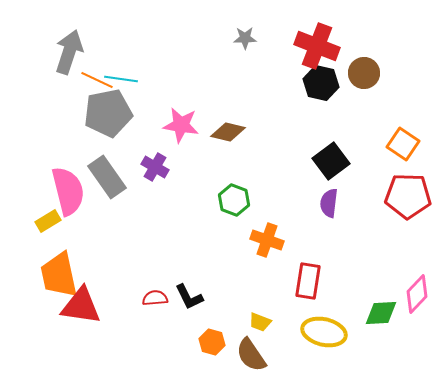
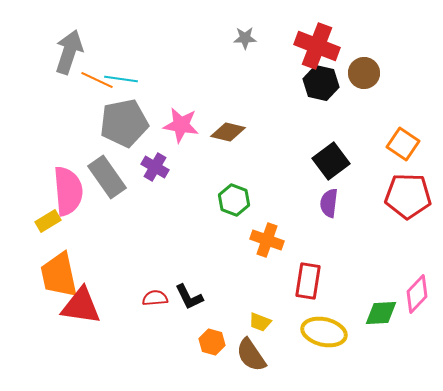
gray pentagon: moved 16 px right, 10 px down
pink semicircle: rotated 9 degrees clockwise
